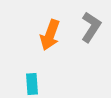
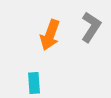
cyan rectangle: moved 2 px right, 1 px up
